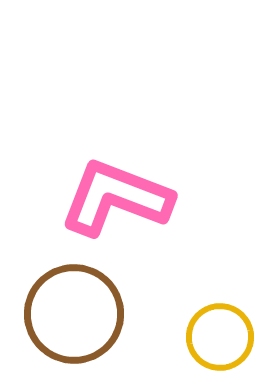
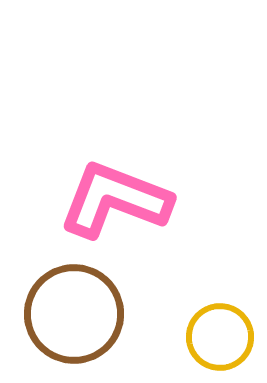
pink L-shape: moved 1 px left, 2 px down
